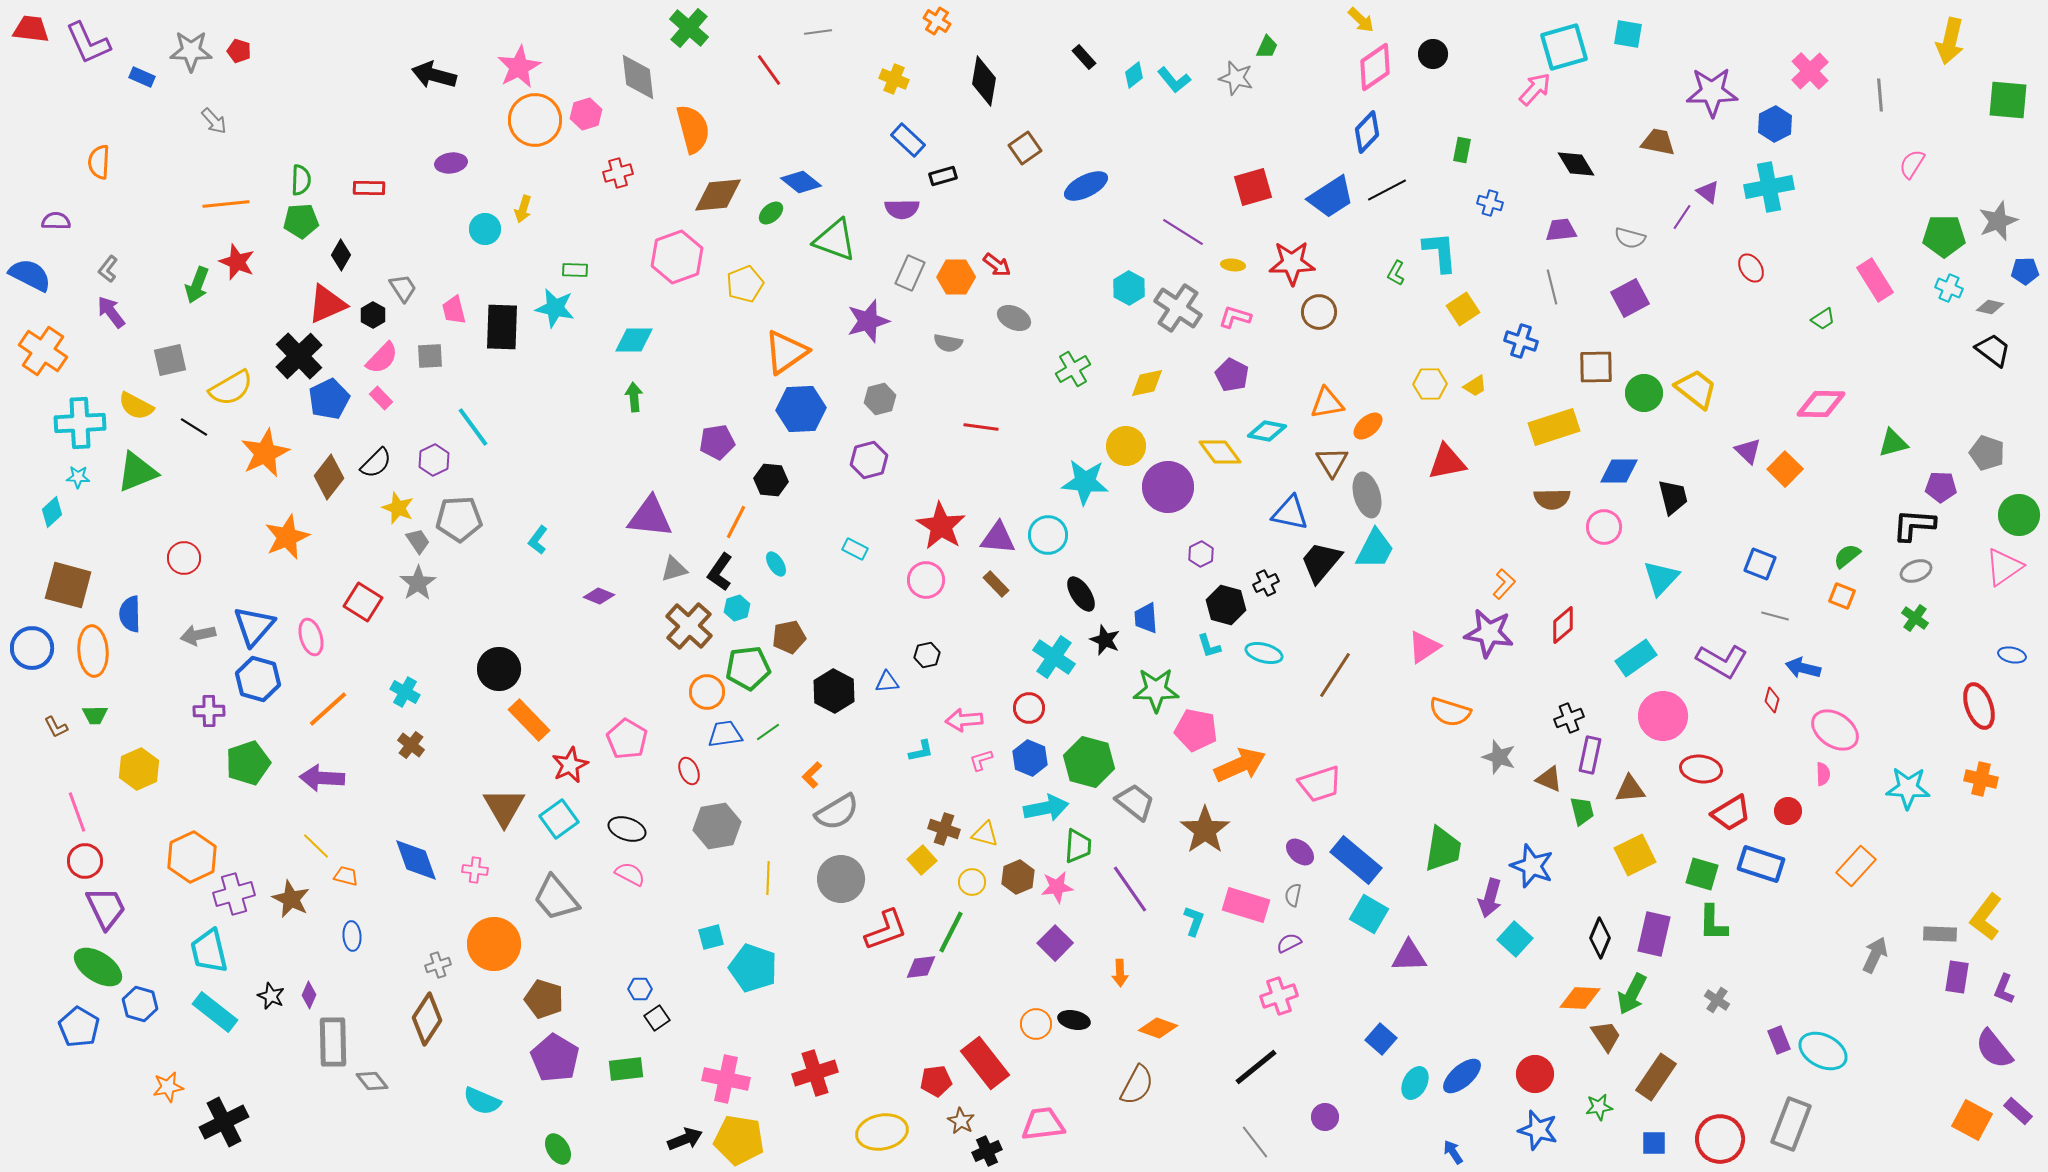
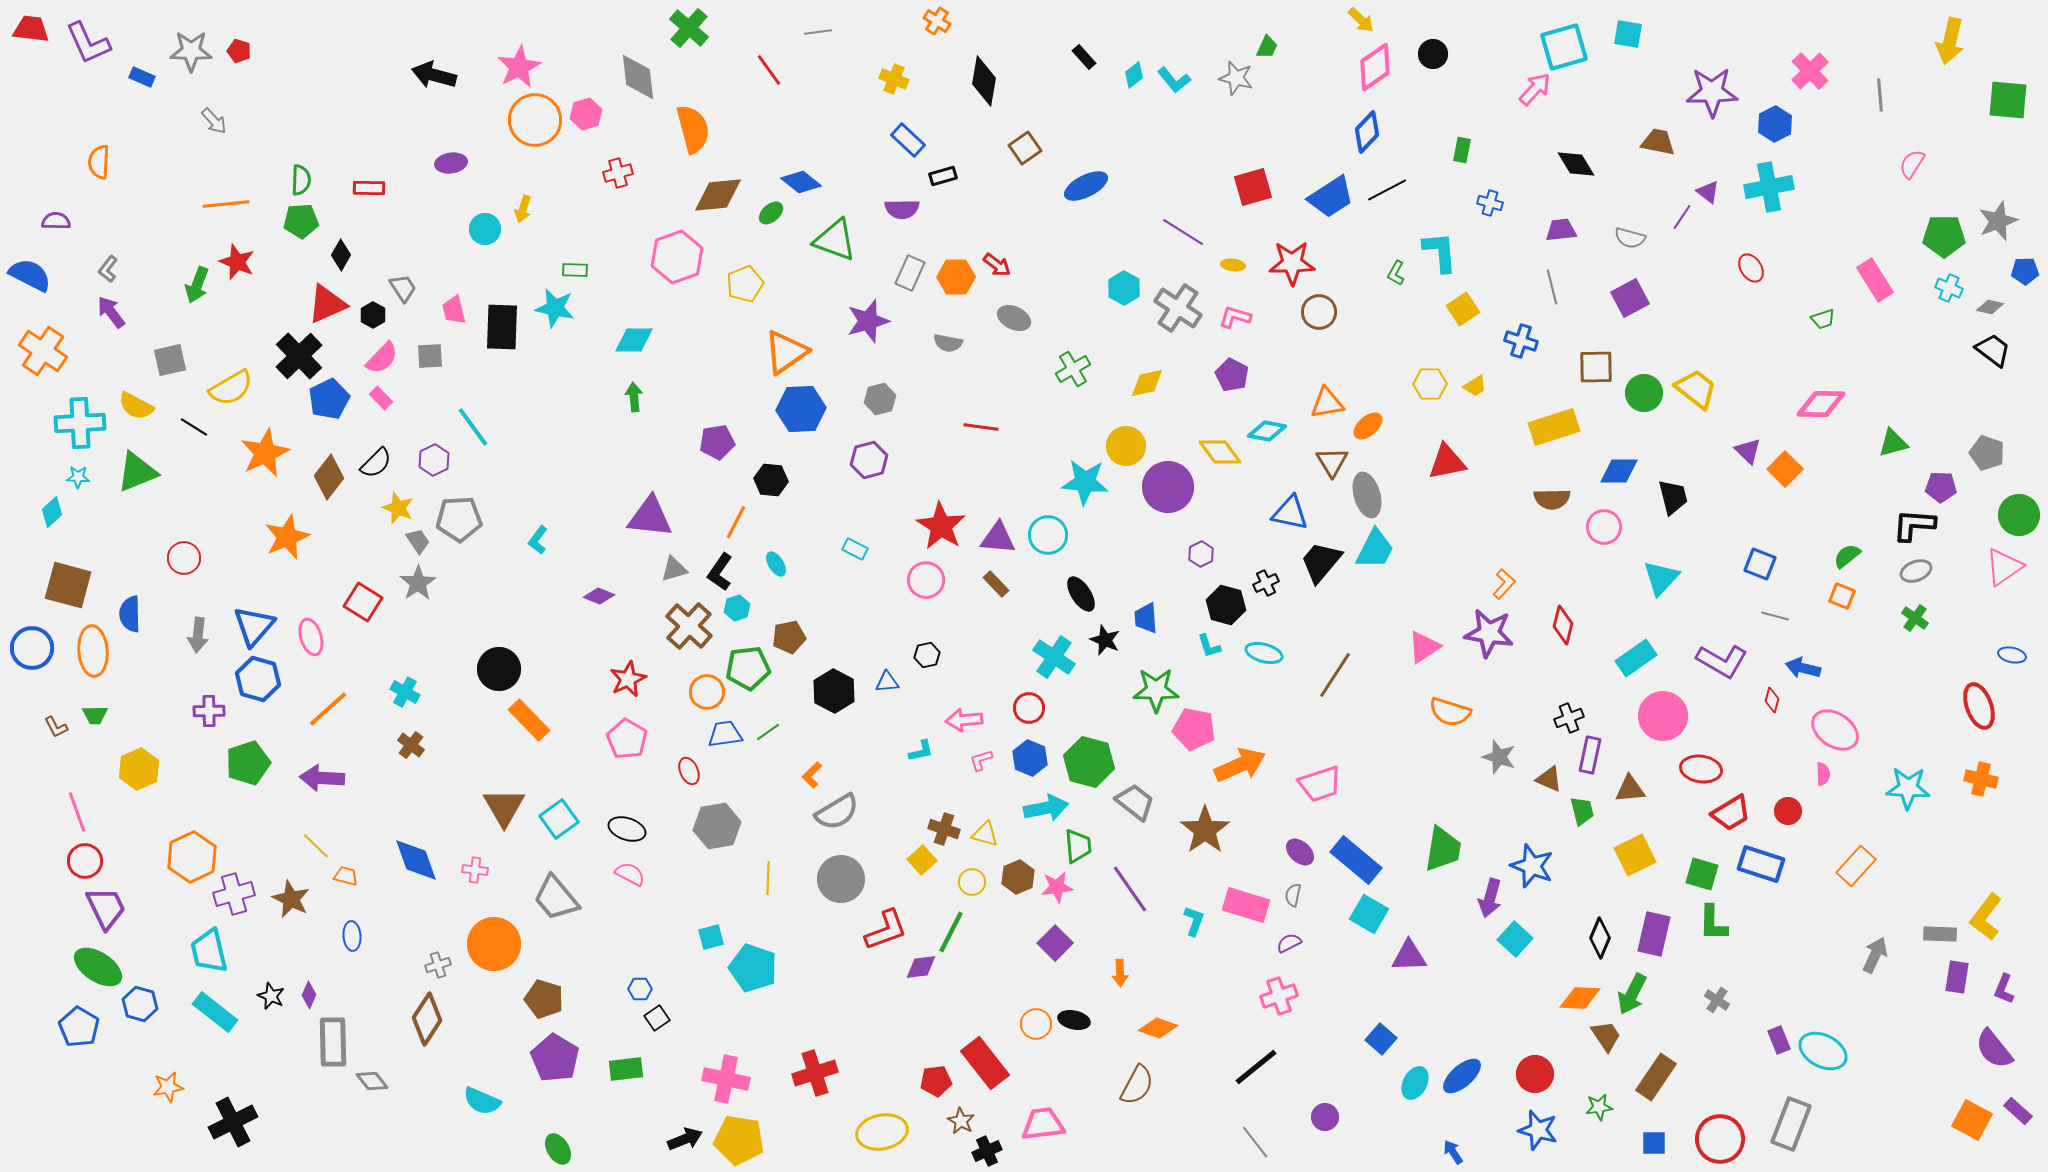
cyan hexagon at (1129, 288): moved 5 px left
green trapezoid at (1823, 319): rotated 15 degrees clockwise
red diamond at (1563, 625): rotated 36 degrees counterclockwise
gray arrow at (198, 635): rotated 72 degrees counterclockwise
pink pentagon at (1196, 730): moved 2 px left, 1 px up
red star at (570, 765): moved 58 px right, 86 px up
green trapezoid at (1078, 846): rotated 9 degrees counterclockwise
black cross at (224, 1122): moved 9 px right
